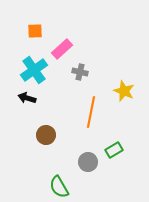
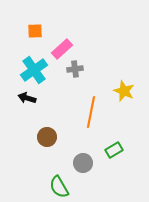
gray cross: moved 5 px left, 3 px up; rotated 21 degrees counterclockwise
brown circle: moved 1 px right, 2 px down
gray circle: moved 5 px left, 1 px down
